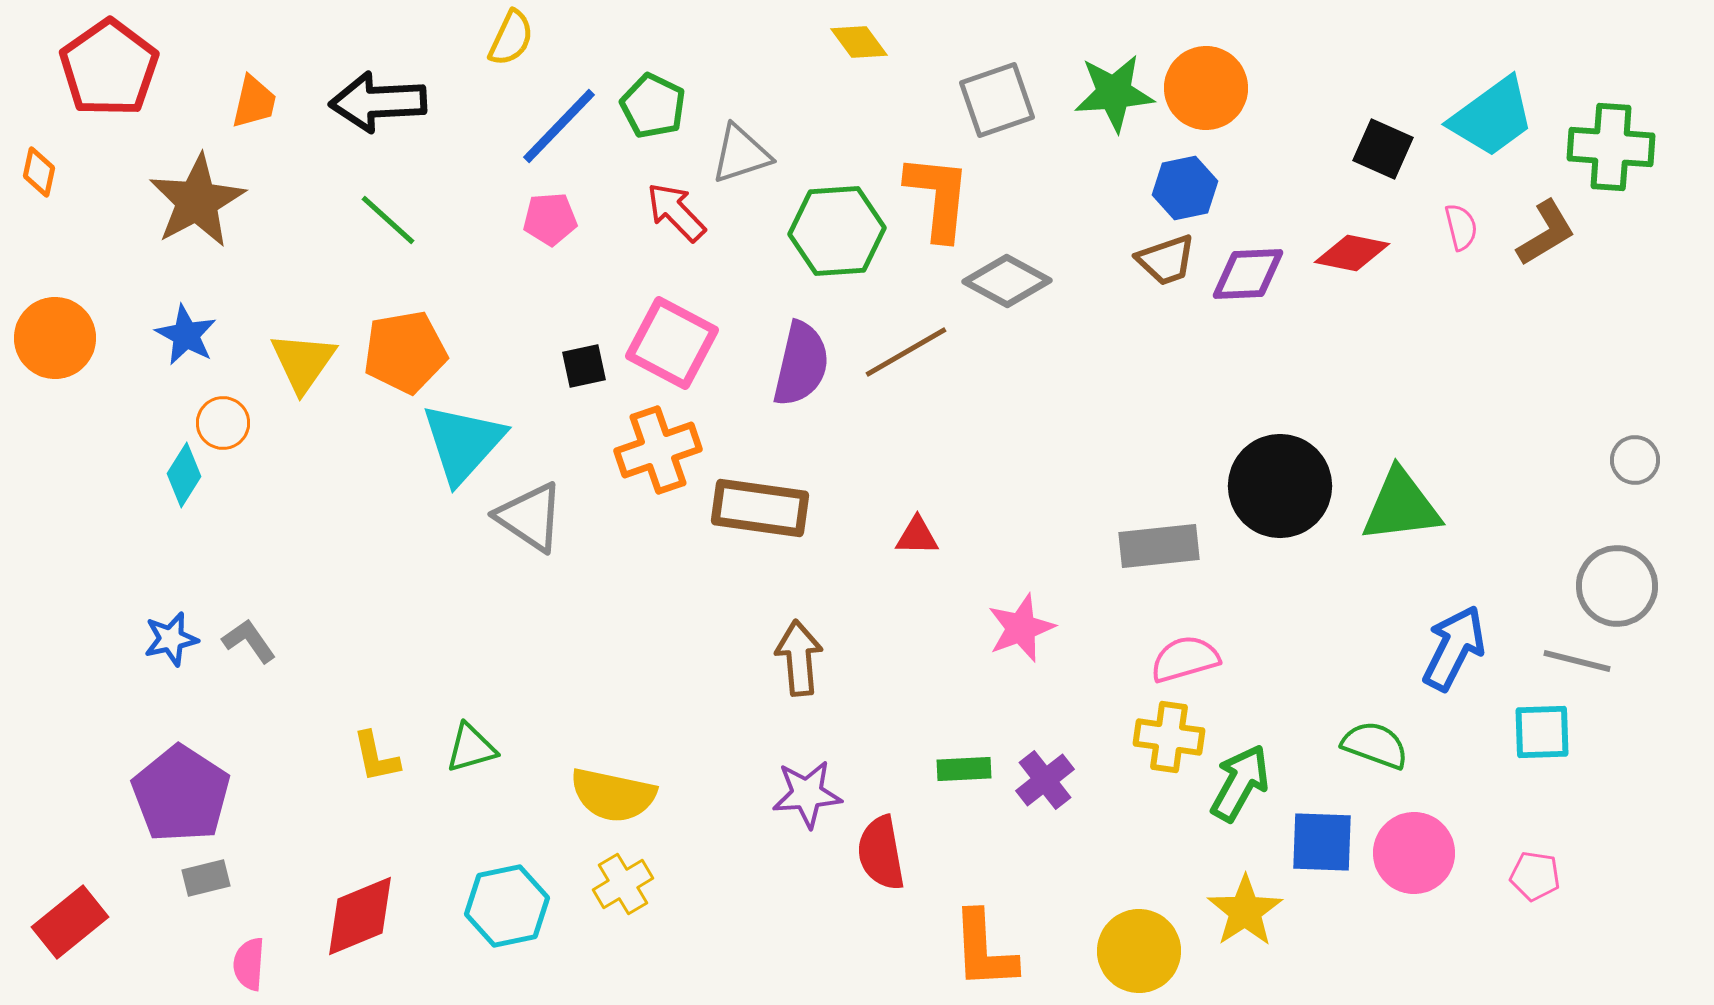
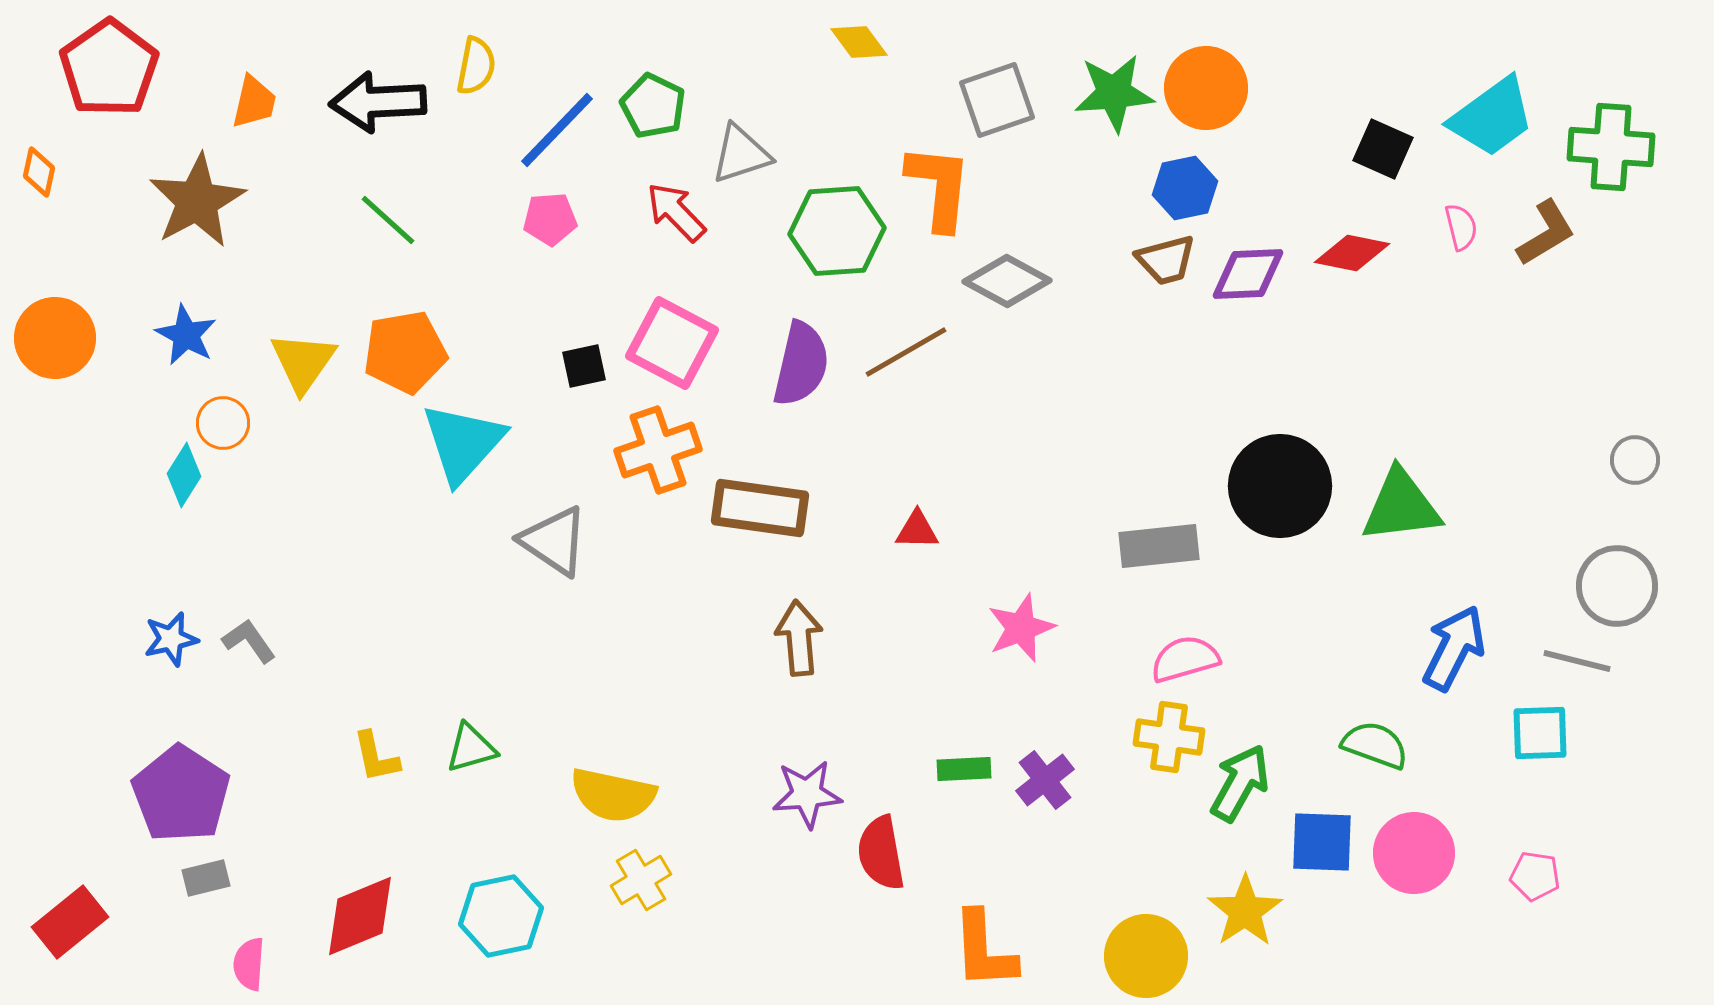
yellow semicircle at (511, 38): moved 35 px left, 28 px down; rotated 14 degrees counterclockwise
blue line at (559, 126): moved 2 px left, 4 px down
orange L-shape at (938, 197): moved 1 px right, 10 px up
brown trapezoid at (1166, 260): rotated 4 degrees clockwise
gray triangle at (530, 517): moved 24 px right, 24 px down
red triangle at (917, 536): moved 6 px up
brown arrow at (799, 658): moved 20 px up
cyan square at (1542, 732): moved 2 px left, 1 px down
yellow cross at (623, 884): moved 18 px right, 4 px up
cyan hexagon at (507, 906): moved 6 px left, 10 px down
yellow circle at (1139, 951): moved 7 px right, 5 px down
